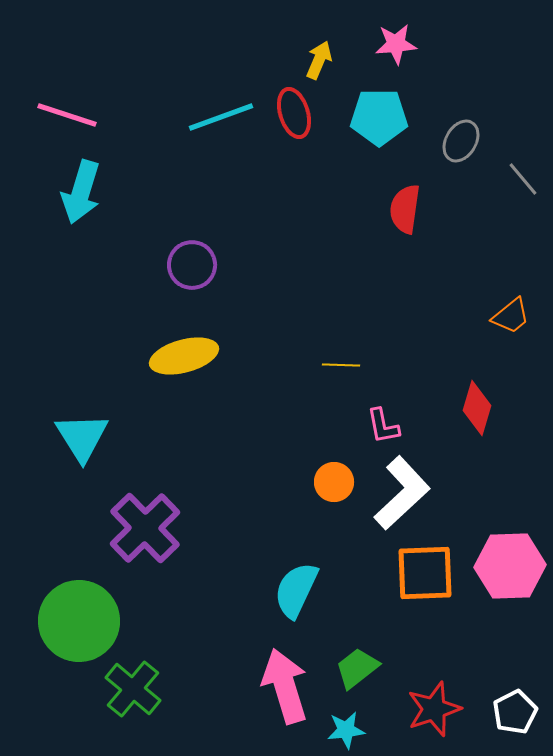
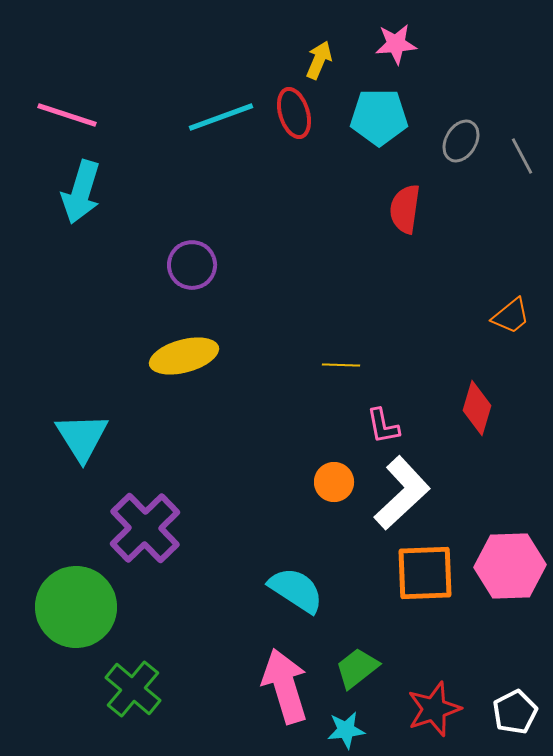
gray line: moved 1 px left, 23 px up; rotated 12 degrees clockwise
cyan semicircle: rotated 98 degrees clockwise
green circle: moved 3 px left, 14 px up
